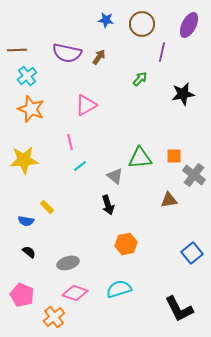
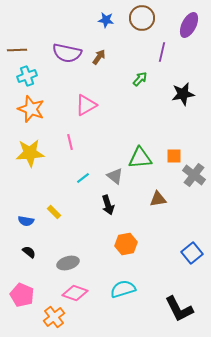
brown circle: moved 6 px up
cyan cross: rotated 18 degrees clockwise
yellow star: moved 6 px right, 7 px up
cyan line: moved 3 px right, 12 px down
brown triangle: moved 11 px left, 1 px up
yellow rectangle: moved 7 px right, 5 px down
cyan semicircle: moved 4 px right
